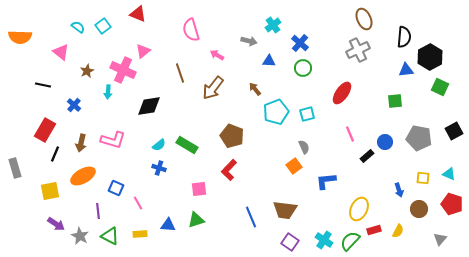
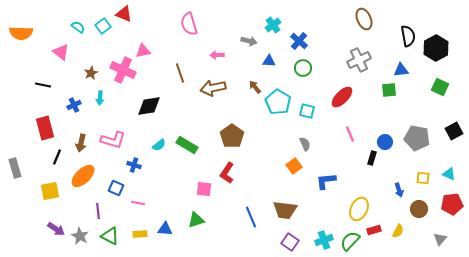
red triangle at (138, 14): moved 14 px left
pink semicircle at (191, 30): moved 2 px left, 6 px up
orange semicircle at (20, 37): moved 1 px right, 4 px up
black semicircle at (404, 37): moved 4 px right, 1 px up; rotated 15 degrees counterclockwise
blue cross at (300, 43): moved 1 px left, 2 px up
gray cross at (358, 50): moved 1 px right, 10 px down
pink triangle at (143, 51): rotated 28 degrees clockwise
pink arrow at (217, 55): rotated 32 degrees counterclockwise
black hexagon at (430, 57): moved 6 px right, 9 px up
blue triangle at (406, 70): moved 5 px left
brown star at (87, 71): moved 4 px right, 2 px down
brown arrow at (213, 88): rotated 40 degrees clockwise
brown arrow at (255, 89): moved 2 px up
cyan arrow at (108, 92): moved 8 px left, 6 px down
red ellipse at (342, 93): moved 4 px down; rotated 10 degrees clockwise
green square at (395, 101): moved 6 px left, 11 px up
blue cross at (74, 105): rotated 24 degrees clockwise
cyan pentagon at (276, 112): moved 2 px right, 10 px up; rotated 20 degrees counterclockwise
cyan square at (307, 114): moved 3 px up; rotated 28 degrees clockwise
red rectangle at (45, 130): moved 2 px up; rotated 45 degrees counterclockwise
brown pentagon at (232, 136): rotated 15 degrees clockwise
gray pentagon at (419, 138): moved 2 px left
gray semicircle at (304, 147): moved 1 px right, 3 px up
black line at (55, 154): moved 2 px right, 3 px down
black rectangle at (367, 156): moved 5 px right, 2 px down; rotated 32 degrees counterclockwise
blue cross at (159, 168): moved 25 px left, 3 px up
red L-shape at (229, 170): moved 2 px left, 3 px down; rotated 10 degrees counterclockwise
orange ellipse at (83, 176): rotated 15 degrees counterclockwise
pink square at (199, 189): moved 5 px right; rotated 14 degrees clockwise
pink line at (138, 203): rotated 48 degrees counterclockwise
red pentagon at (452, 204): rotated 25 degrees counterclockwise
purple arrow at (56, 224): moved 5 px down
blue triangle at (168, 225): moved 3 px left, 4 px down
cyan cross at (324, 240): rotated 36 degrees clockwise
